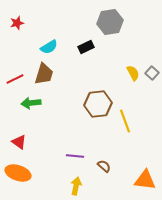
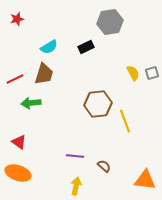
red star: moved 4 px up
gray square: rotated 32 degrees clockwise
